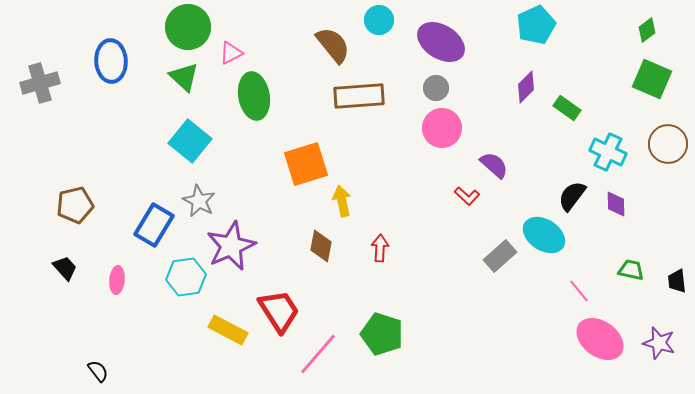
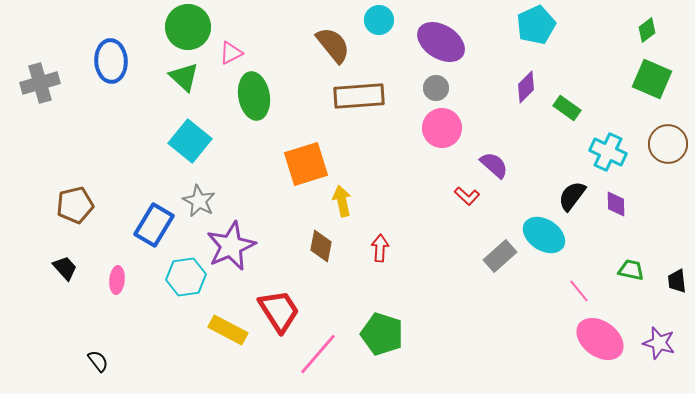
black semicircle at (98, 371): moved 10 px up
